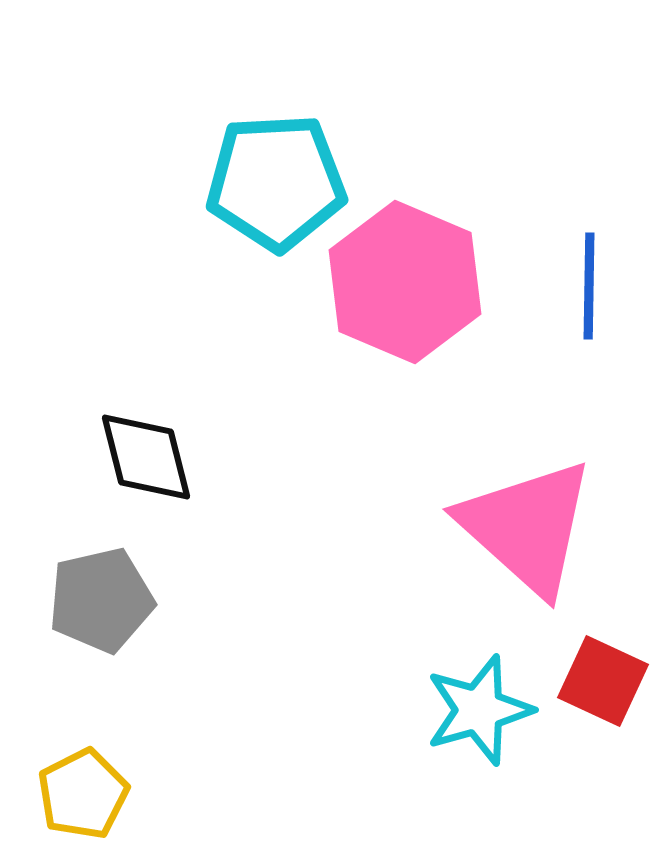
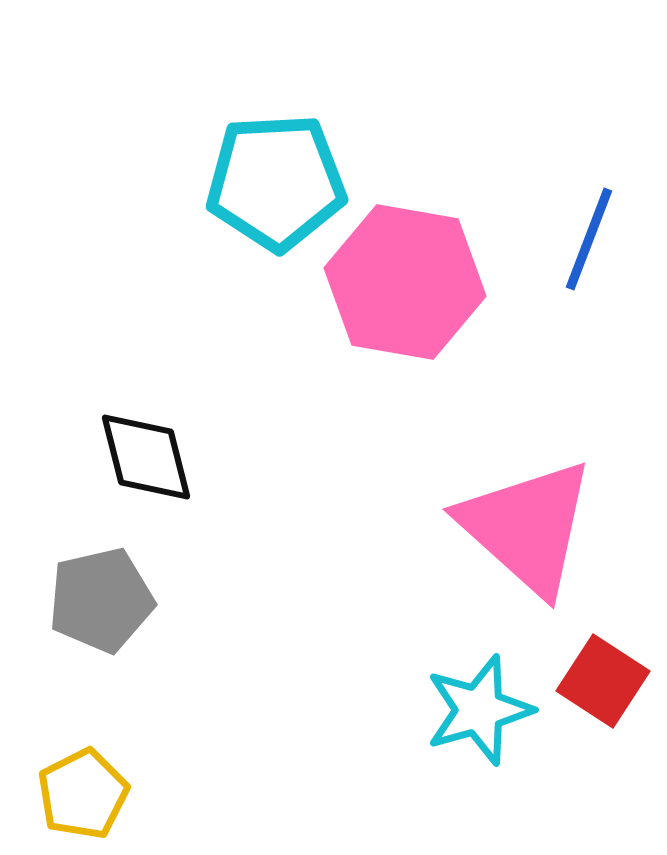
pink hexagon: rotated 13 degrees counterclockwise
blue line: moved 47 px up; rotated 20 degrees clockwise
red square: rotated 8 degrees clockwise
